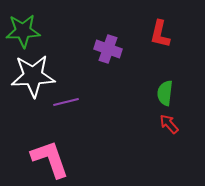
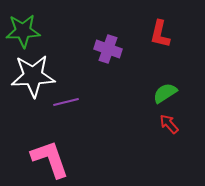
green semicircle: rotated 50 degrees clockwise
